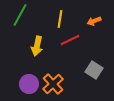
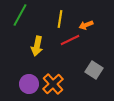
orange arrow: moved 8 px left, 4 px down
